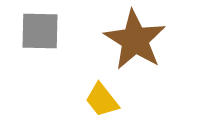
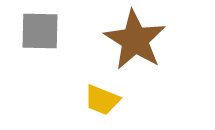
yellow trapezoid: rotated 30 degrees counterclockwise
